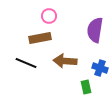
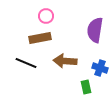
pink circle: moved 3 px left
